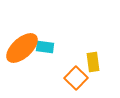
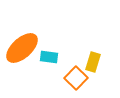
cyan rectangle: moved 4 px right, 10 px down
yellow rectangle: rotated 24 degrees clockwise
